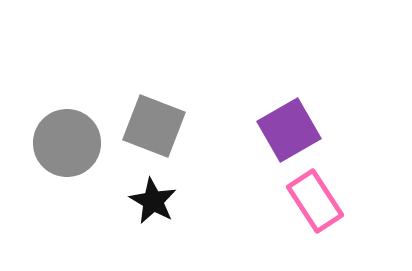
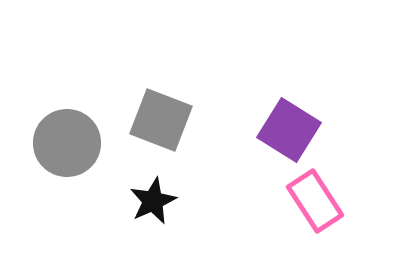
gray square: moved 7 px right, 6 px up
purple square: rotated 28 degrees counterclockwise
black star: rotated 18 degrees clockwise
